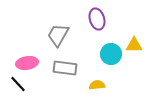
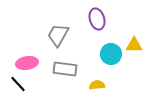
gray rectangle: moved 1 px down
